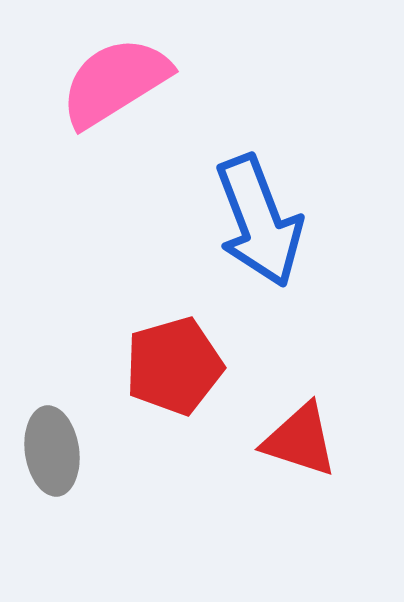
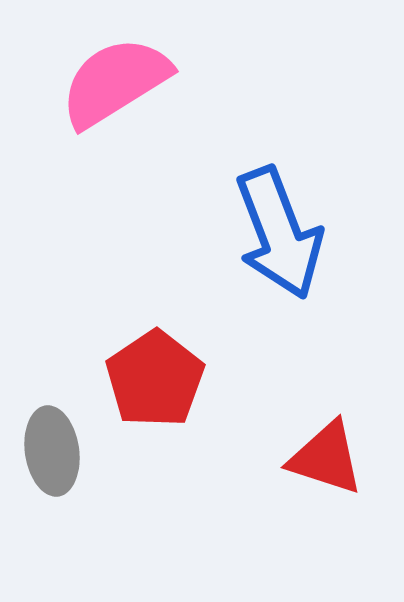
blue arrow: moved 20 px right, 12 px down
red pentagon: moved 19 px left, 13 px down; rotated 18 degrees counterclockwise
red triangle: moved 26 px right, 18 px down
